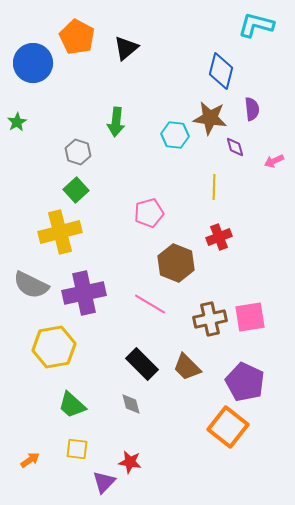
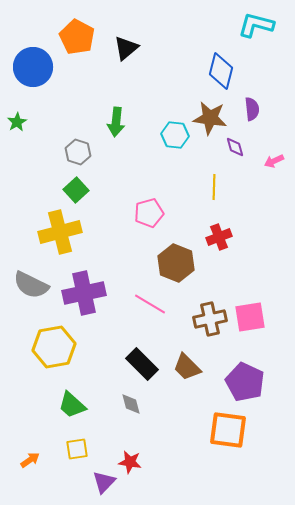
blue circle: moved 4 px down
orange square: moved 3 px down; rotated 30 degrees counterclockwise
yellow square: rotated 15 degrees counterclockwise
